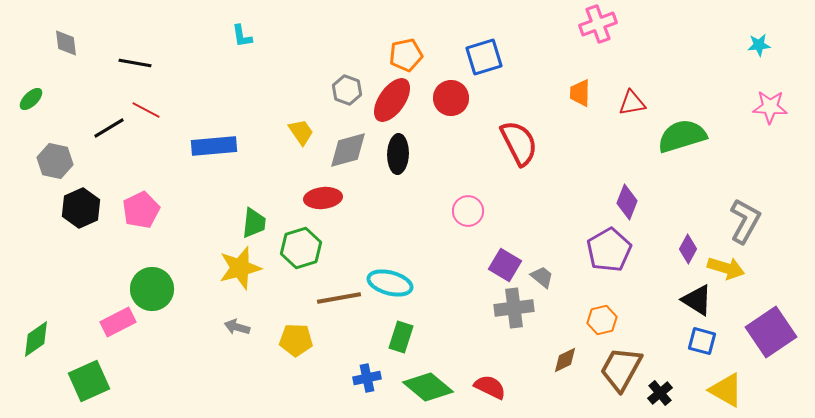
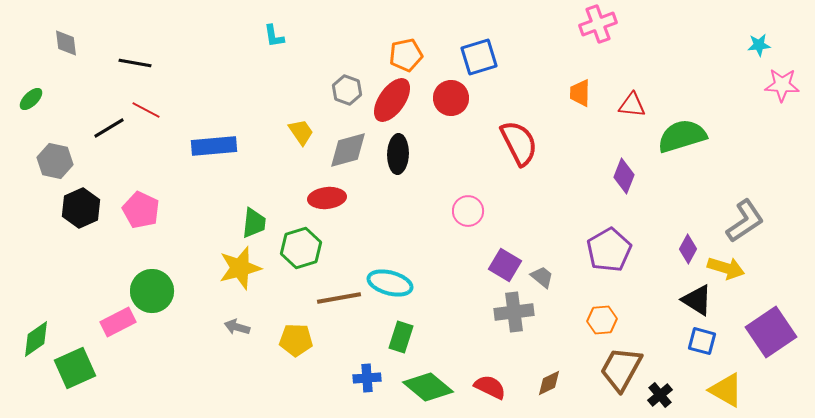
cyan L-shape at (242, 36): moved 32 px right
blue square at (484, 57): moved 5 px left
red triangle at (632, 103): moved 2 px down; rotated 16 degrees clockwise
pink star at (770, 107): moved 12 px right, 22 px up
red ellipse at (323, 198): moved 4 px right
purple diamond at (627, 202): moved 3 px left, 26 px up
pink pentagon at (141, 210): rotated 21 degrees counterclockwise
gray L-shape at (745, 221): rotated 27 degrees clockwise
green circle at (152, 289): moved 2 px down
gray cross at (514, 308): moved 4 px down
orange hexagon at (602, 320): rotated 8 degrees clockwise
brown diamond at (565, 360): moved 16 px left, 23 px down
blue cross at (367, 378): rotated 8 degrees clockwise
green square at (89, 381): moved 14 px left, 13 px up
black cross at (660, 393): moved 2 px down
